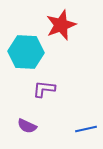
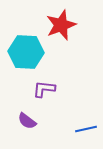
purple semicircle: moved 5 px up; rotated 12 degrees clockwise
